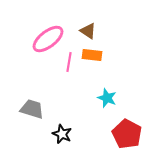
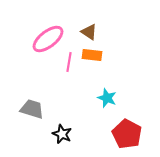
brown triangle: moved 1 px right, 1 px down
